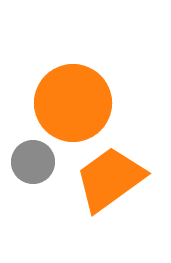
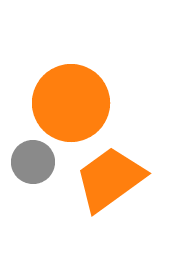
orange circle: moved 2 px left
